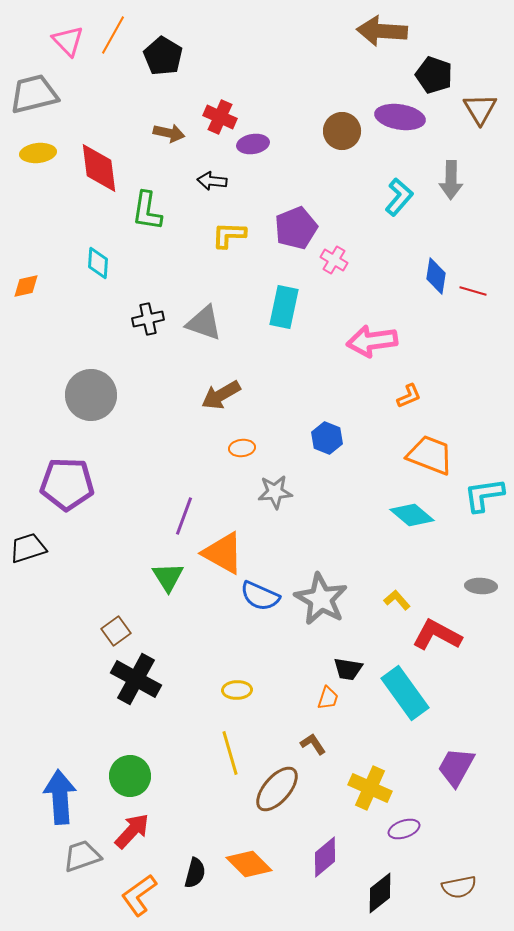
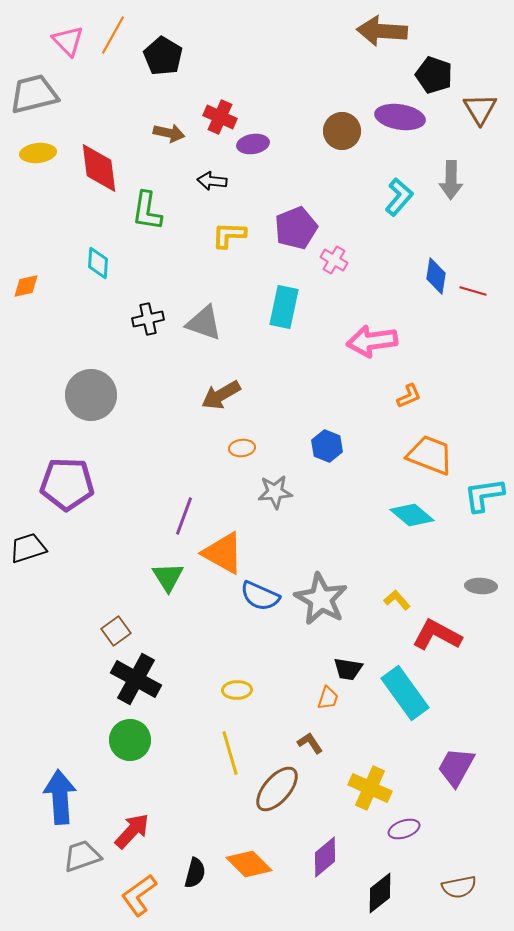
blue hexagon at (327, 438): moved 8 px down
brown L-shape at (313, 744): moved 3 px left, 1 px up
green circle at (130, 776): moved 36 px up
